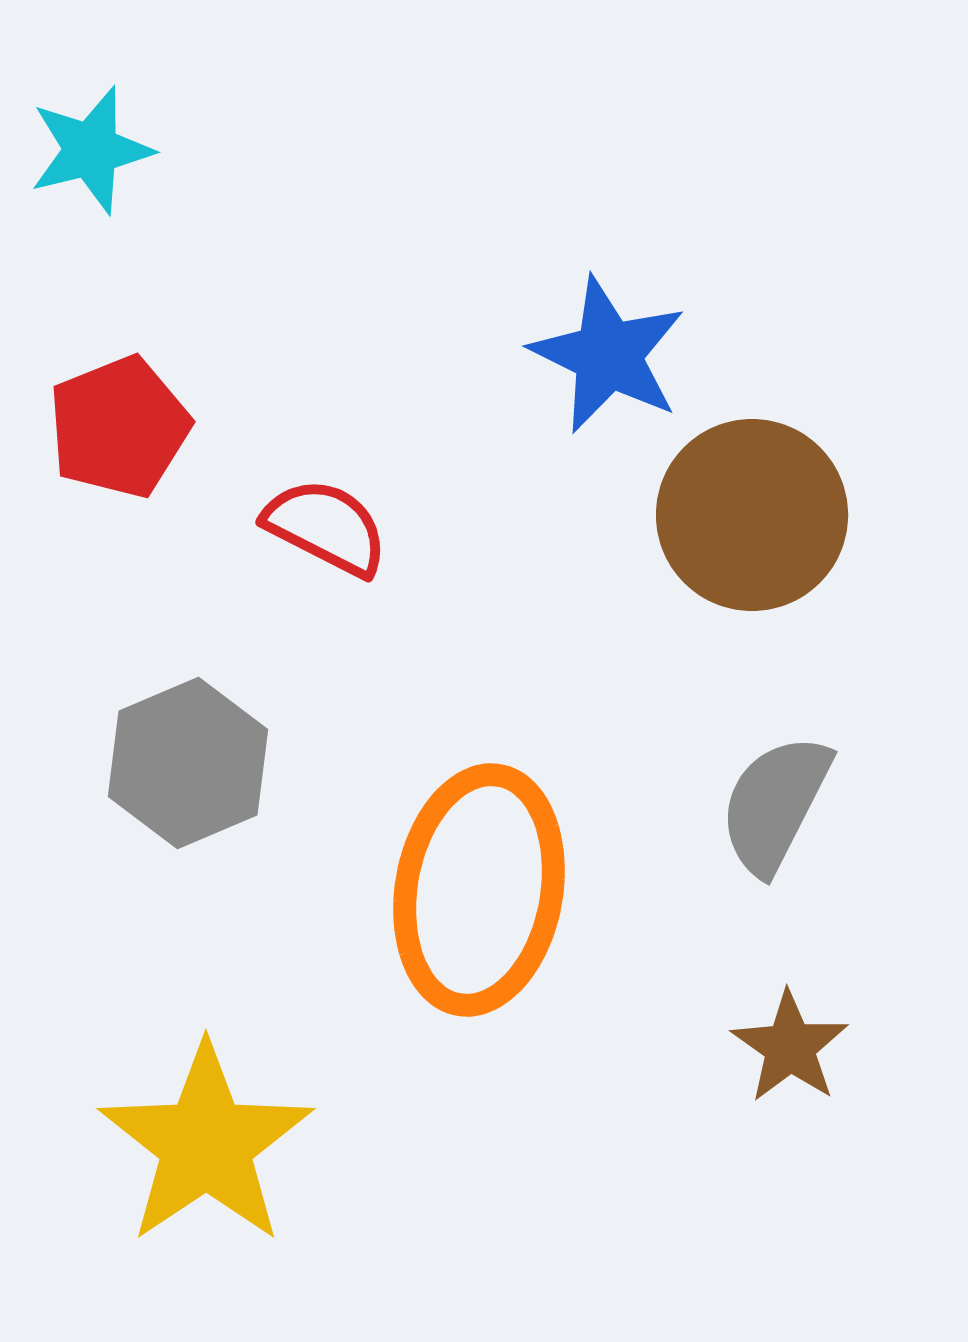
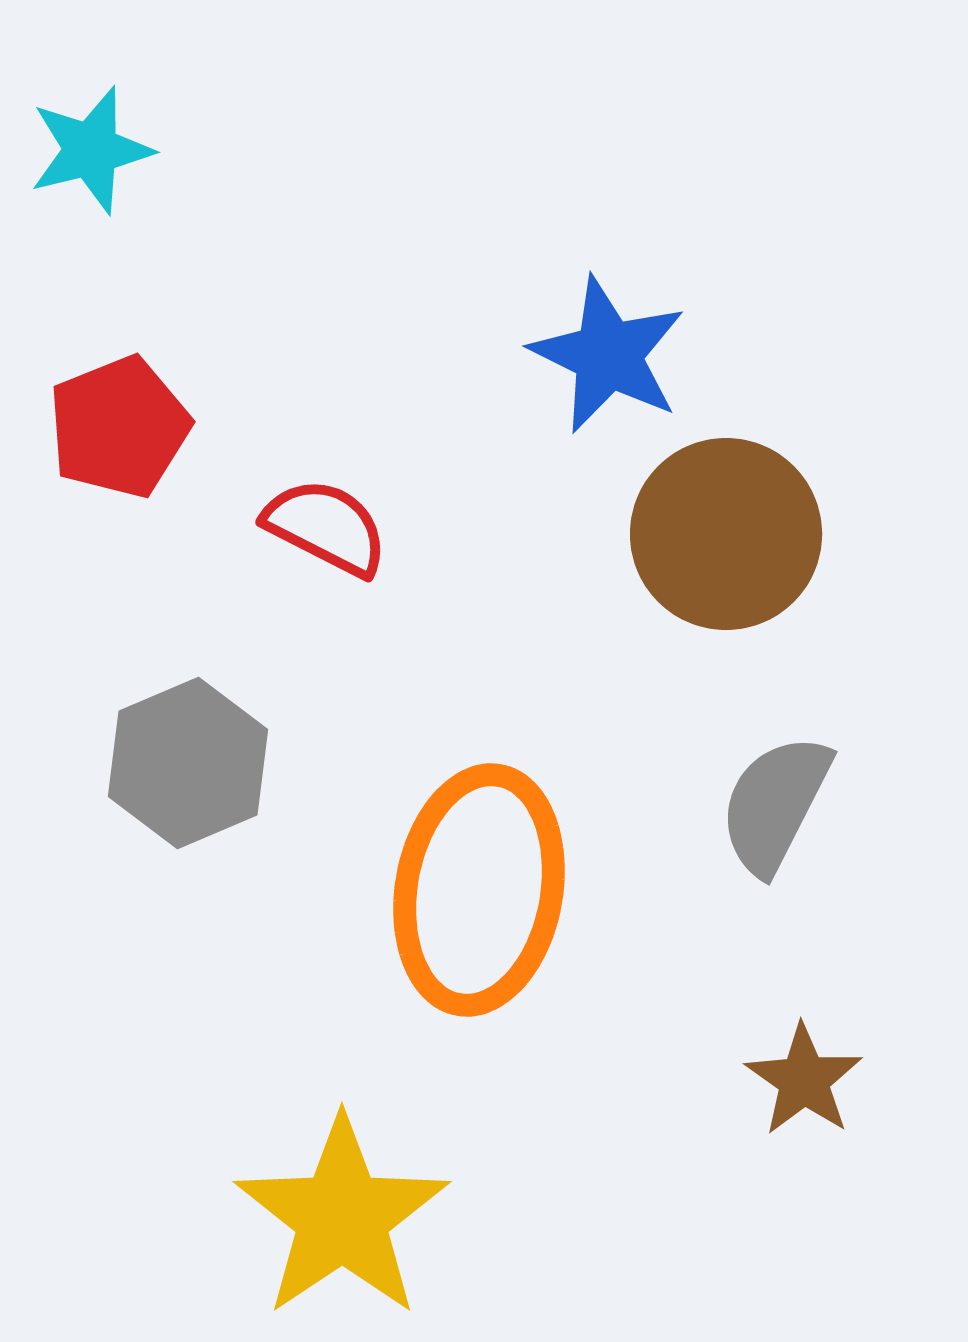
brown circle: moved 26 px left, 19 px down
brown star: moved 14 px right, 33 px down
yellow star: moved 136 px right, 73 px down
